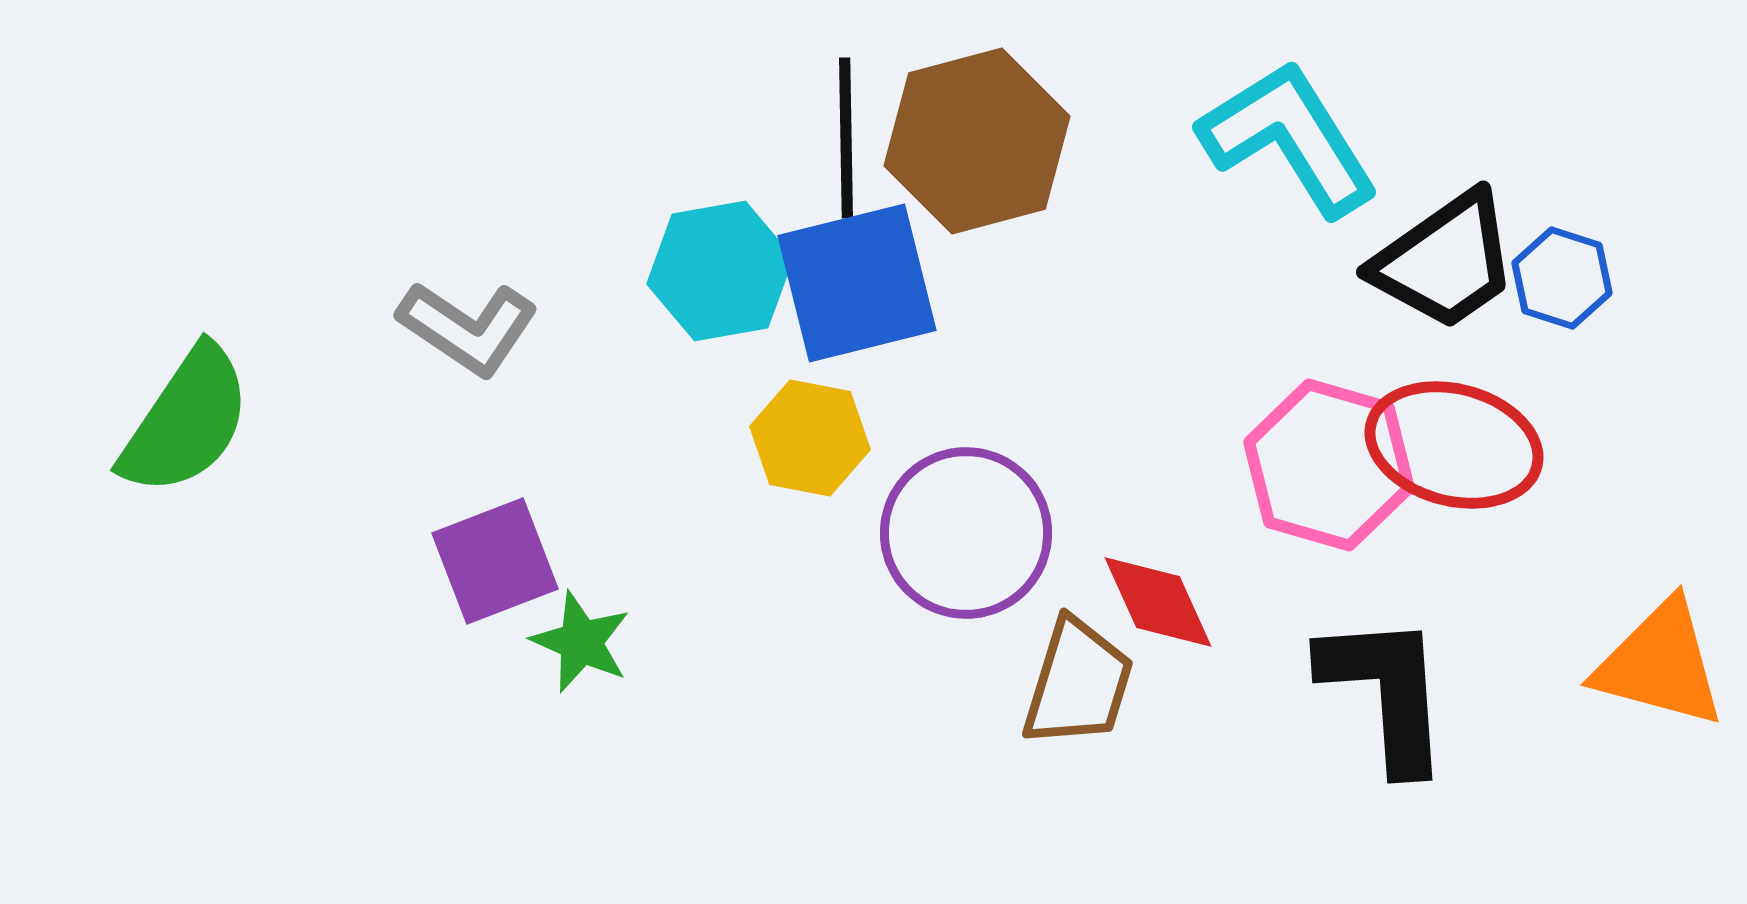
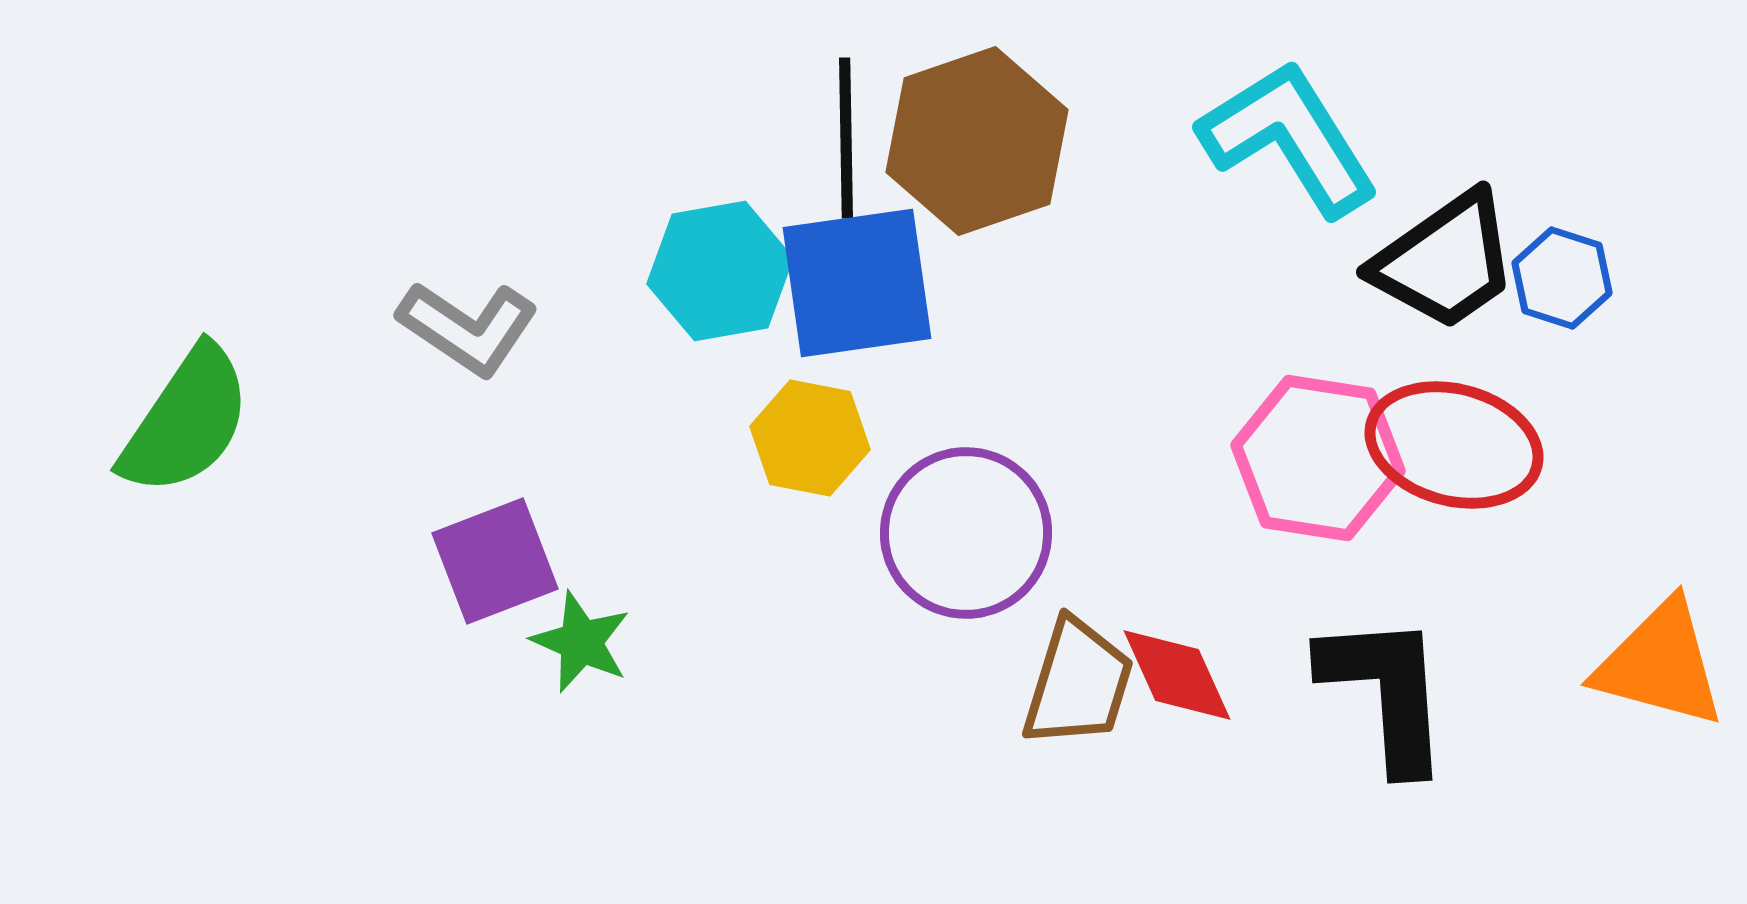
brown hexagon: rotated 4 degrees counterclockwise
blue square: rotated 6 degrees clockwise
pink hexagon: moved 11 px left, 7 px up; rotated 7 degrees counterclockwise
red diamond: moved 19 px right, 73 px down
